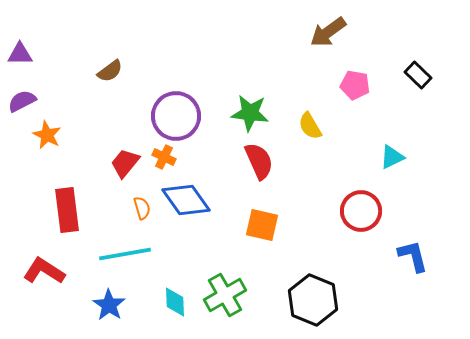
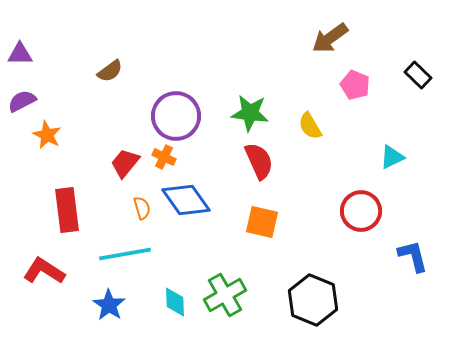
brown arrow: moved 2 px right, 6 px down
pink pentagon: rotated 12 degrees clockwise
orange square: moved 3 px up
